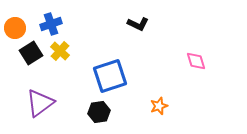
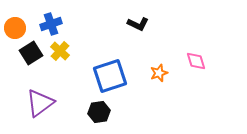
orange star: moved 33 px up
